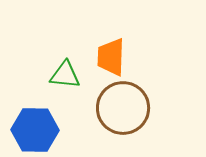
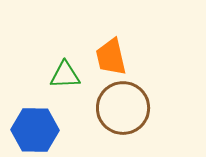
orange trapezoid: rotated 15 degrees counterclockwise
green triangle: rotated 8 degrees counterclockwise
